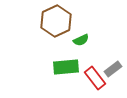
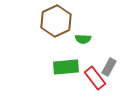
green semicircle: moved 2 px right, 1 px up; rotated 28 degrees clockwise
gray rectangle: moved 4 px left, 2 px up; rotated 24 degrees counterclockwise
